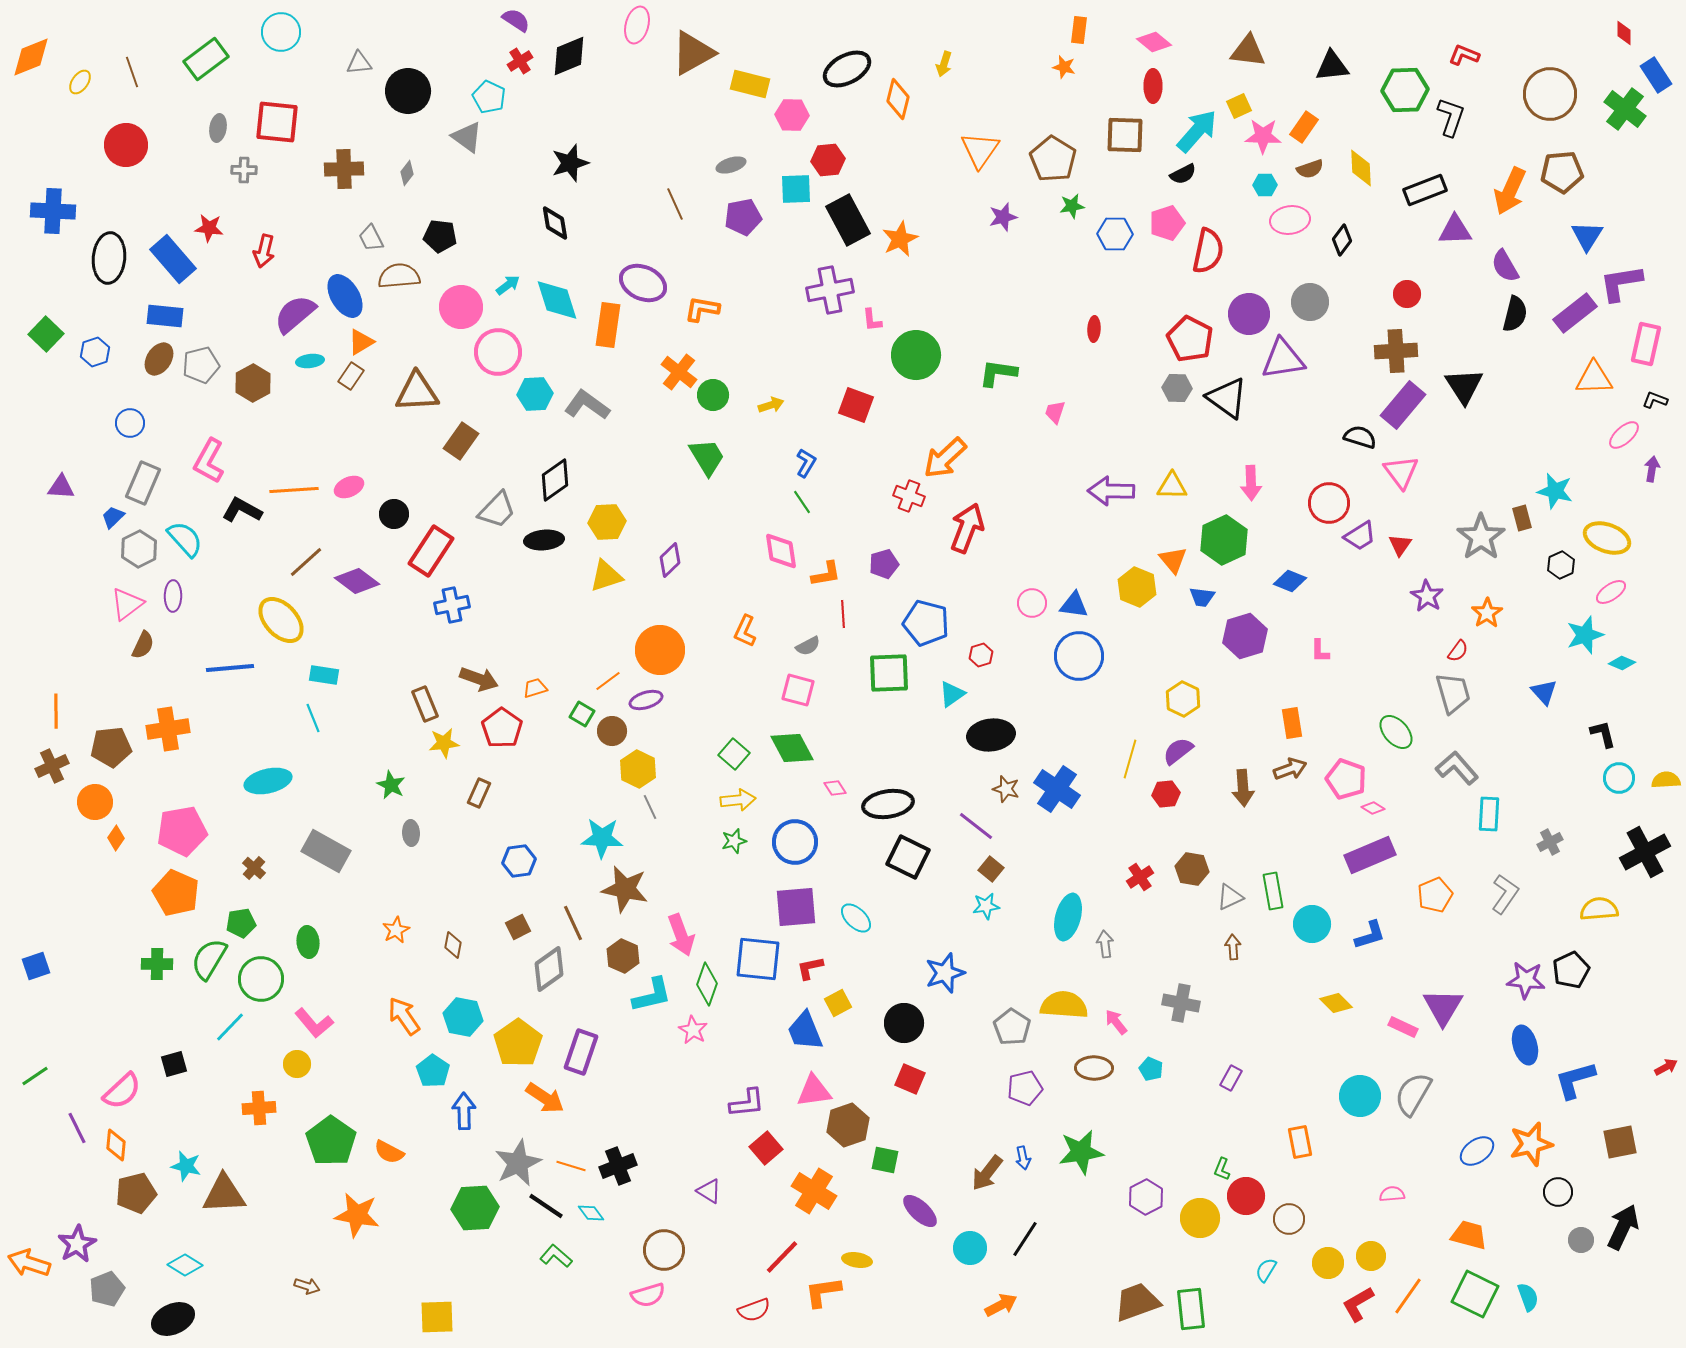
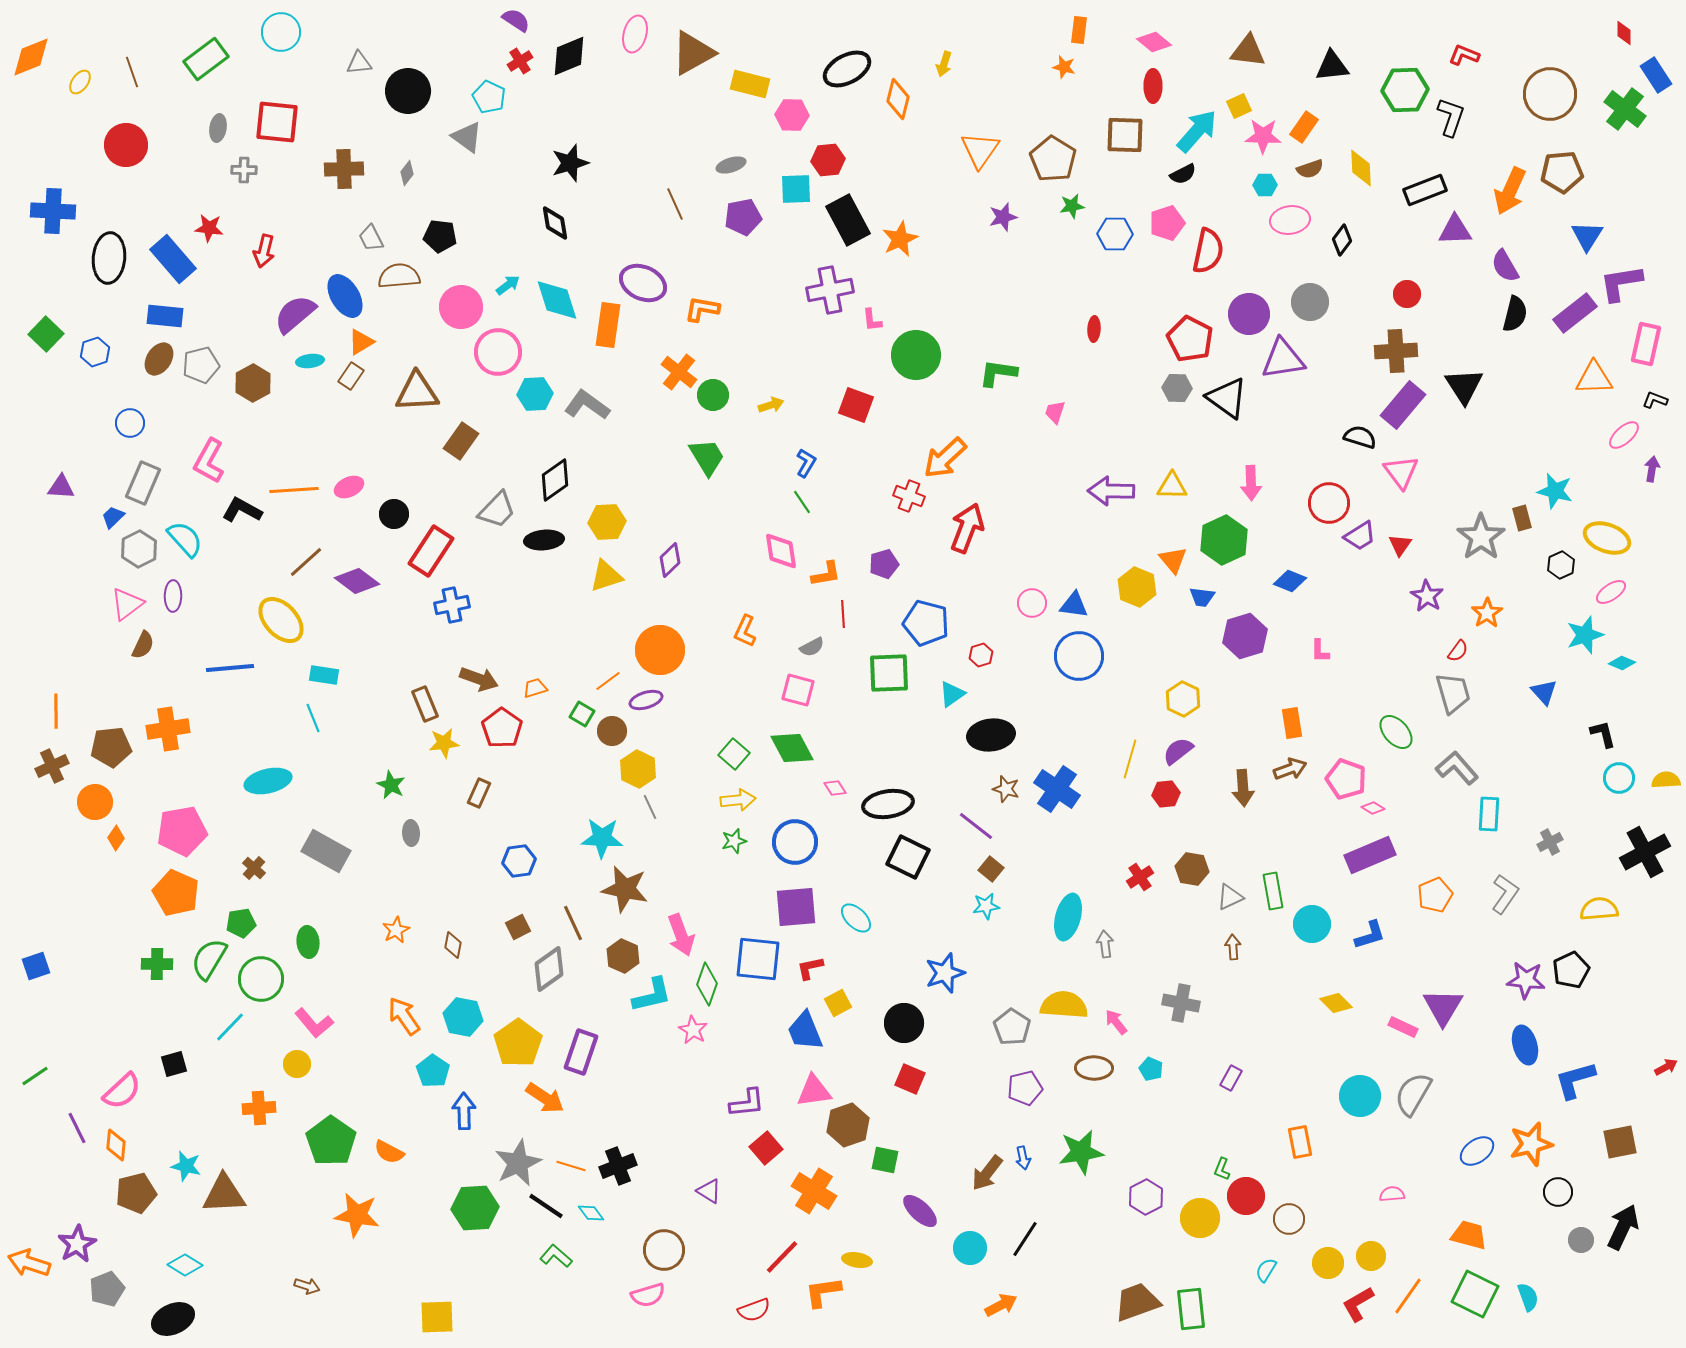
pink ellipse at (637, 25): moved 2 px left, 9 px down
gray semicircle at (808, 646): moved 4 px right, 1 px down
